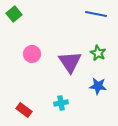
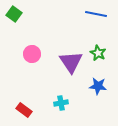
green square: rotated 14 degrees counterclockwise
purple triangle: moved 1 px right
